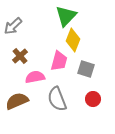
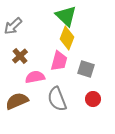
green triangle: rotated 30 degrees counterclockwise
yellow diamond: moved 6 px left, 2 px up
